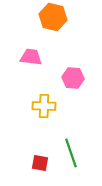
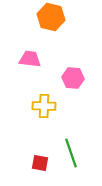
orange hexagon: moved 2 px left
pink trapezoid: moved 1 px left, 2 px down
